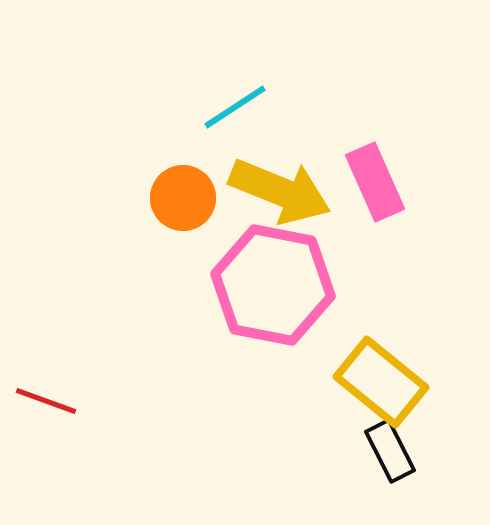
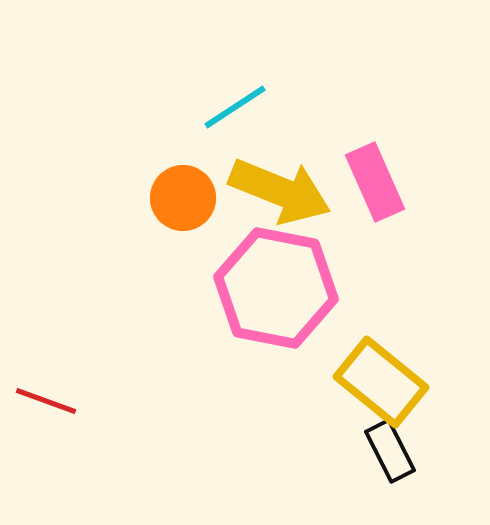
pink hexagon: moved 3 px right, 3 px down
